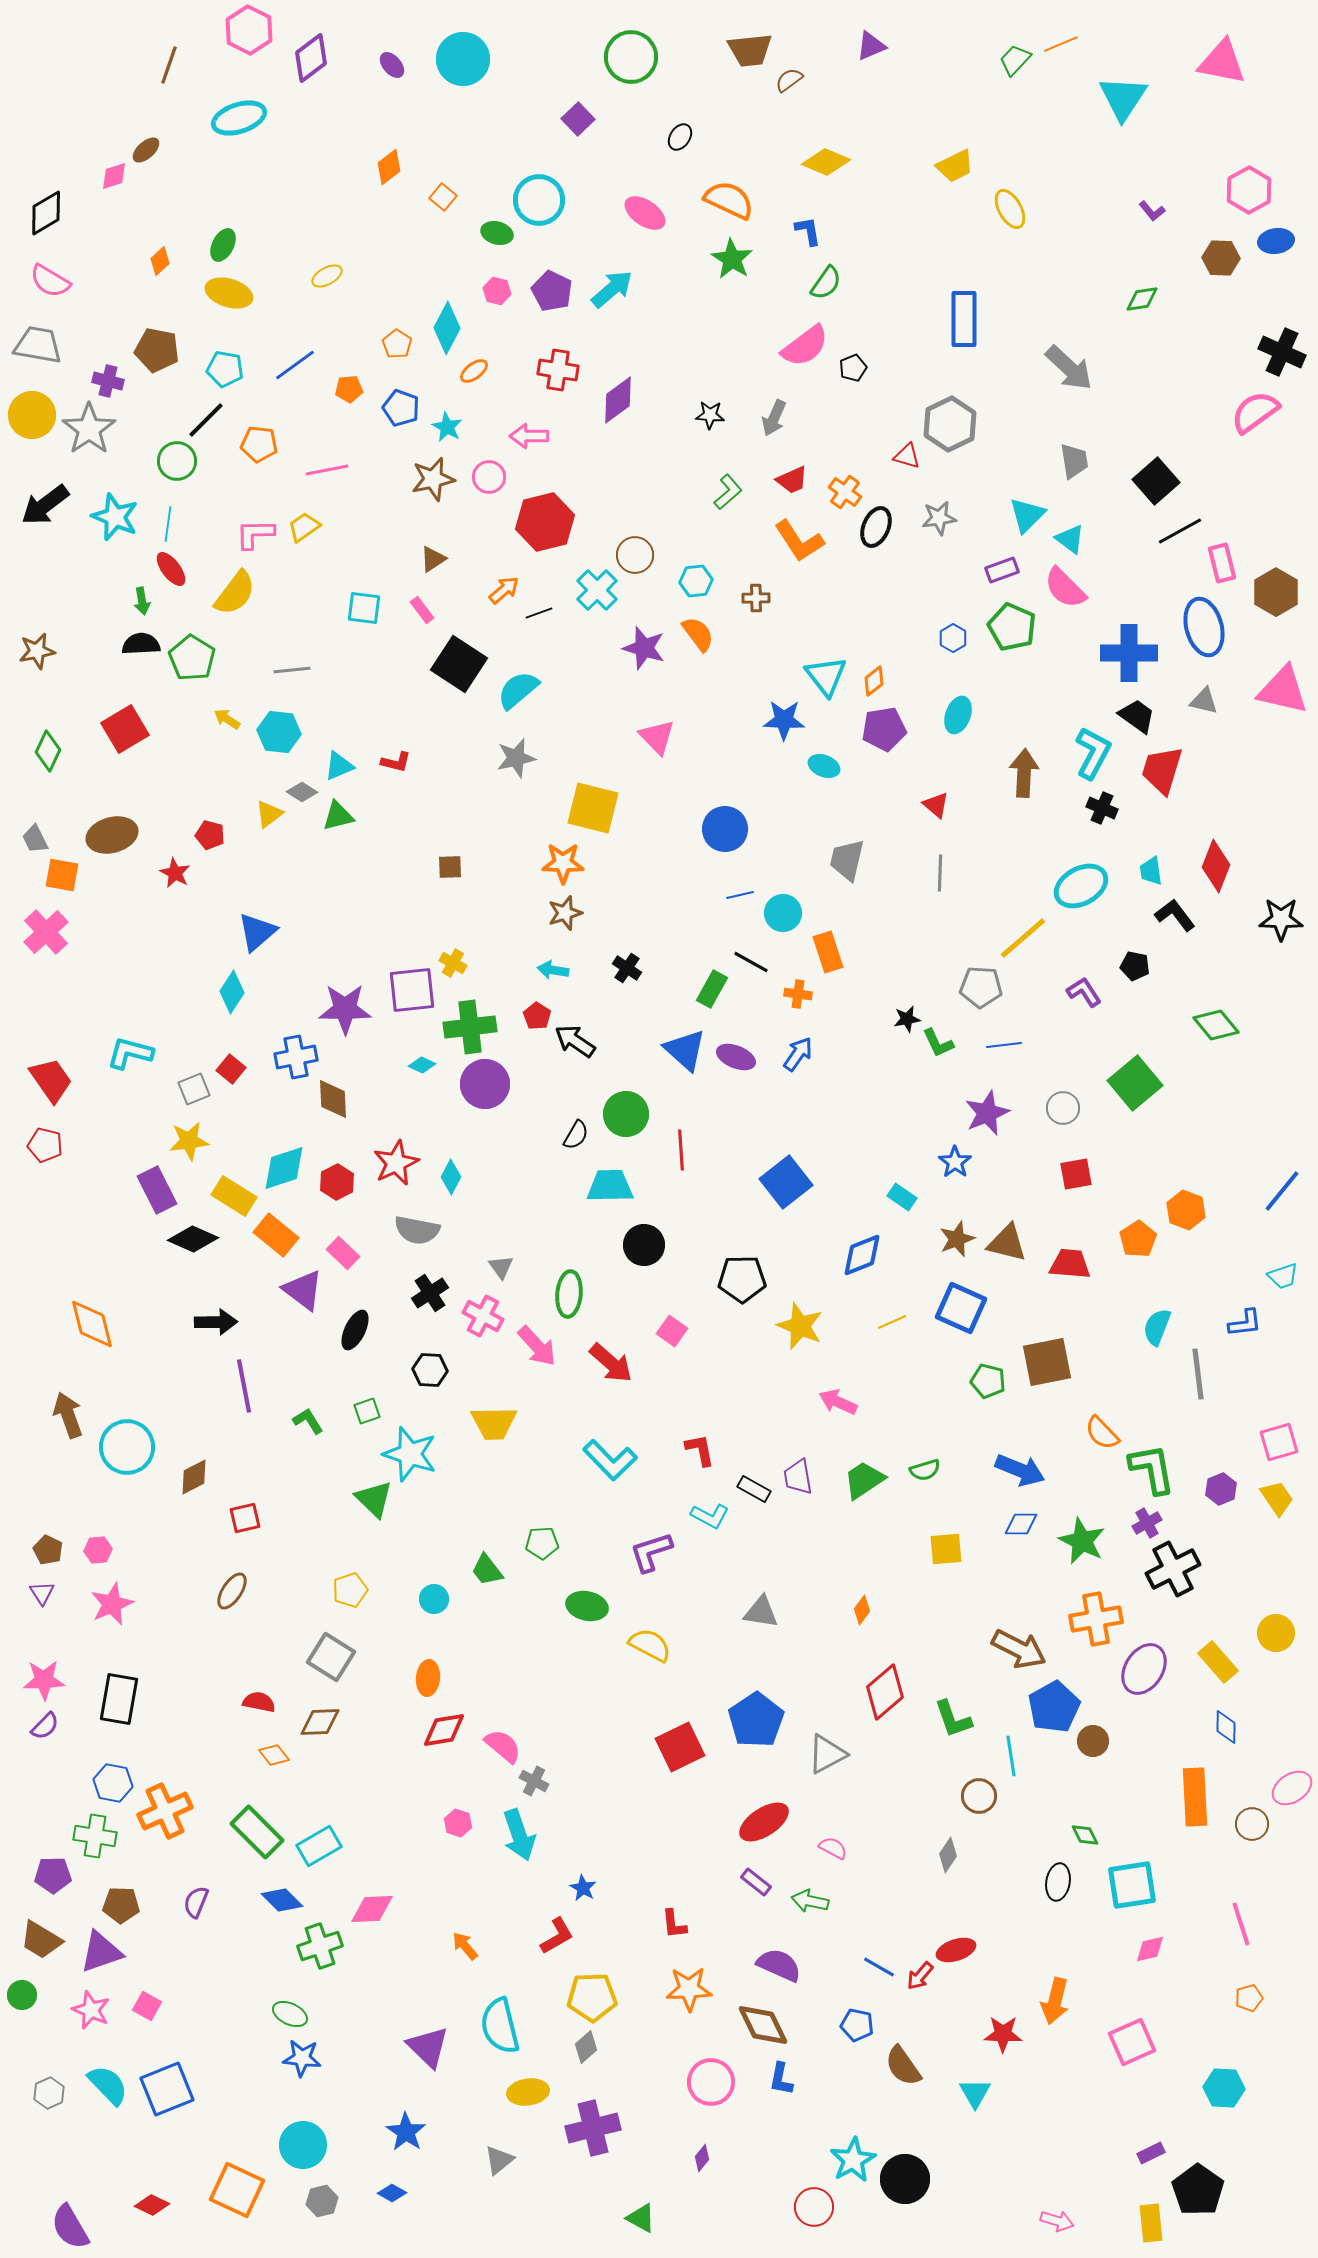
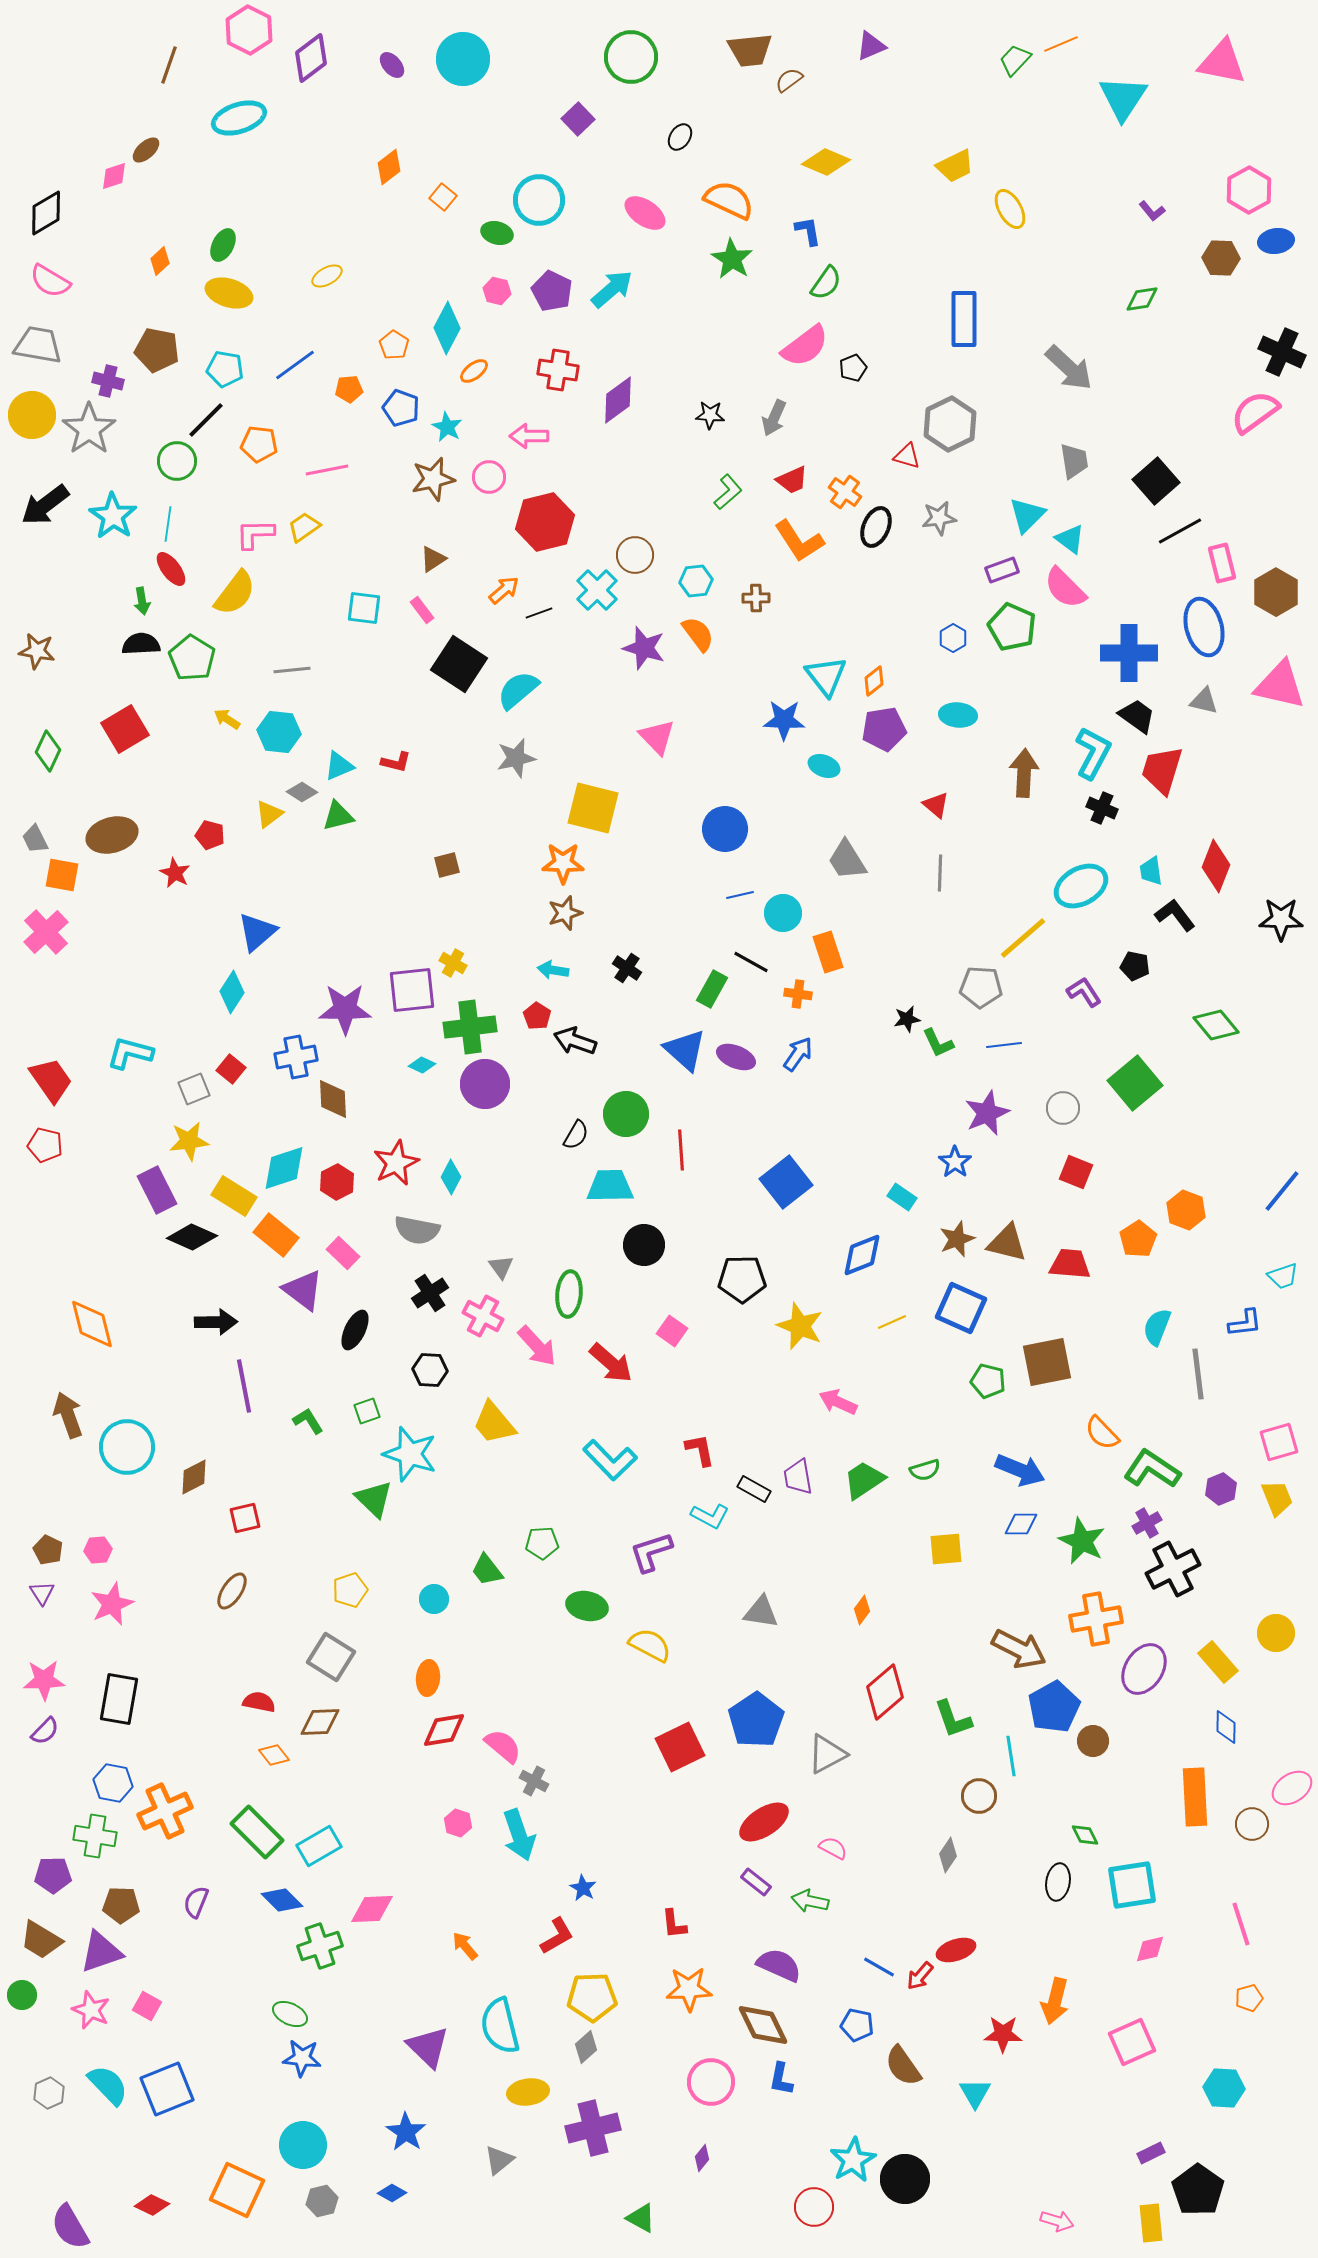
orange pentagon at (397, 344): moved 3 px left, 1 px down
cyan star at (115, 517): moved 2 px left, 1 px up; rotated 12 degrees clockwise
brown star at (37, 651): rotated 21 degrees clockwise
pink triangle at (1283, 690): moved 3 px left, 5 px up
cyan ellipse at (958, 715): rotated 75 degrees clockwise
gray trapezoid at (847, 860): rotated 45 degrees counterclockwise
brown square at (450, 867): moved 3 px left, 2 px up; rotated 12 degrees counterclockwise
black arrow at (575, 1041): rotated 15 degrees counterclockwise
red square at (1076, 1174): moved 2 px up; rotated 32 degrees clockwise
black diamond at (193, 1239): moved 1 px left, 2 px up
yellow trapezoid at (494, 1423): rotated 51 degrees clockwise
green L-shape at (1152, 1469): rotated 46 degrees counterclockwise
yellow trapezoid at (1277, 1498): rotated 12 degrees clockwise
purple semicircle at (45, 1726): moved 5 px down
